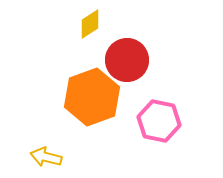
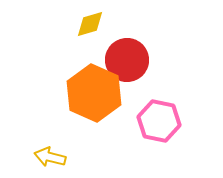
yellow diamond: rotated 16 degrees clockwise
orange hexagon: moved 2 px right, 4 px up; rotated 16 degrees counterclockwise
yellow arrow: moved 4 px right
